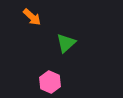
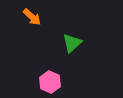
green triangle: moved 6 px right
